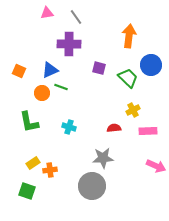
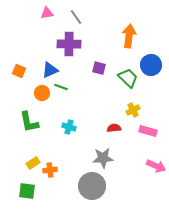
pink rectangle: rotated 18 degrees clockwise
green square: rotated 12 degrees counterclockwise
